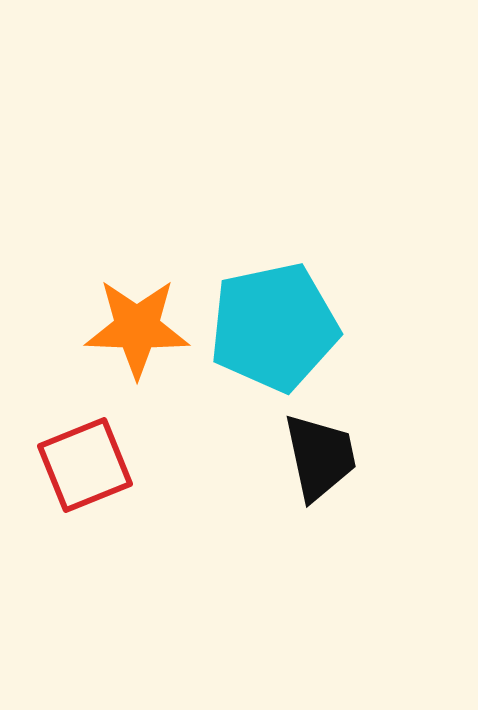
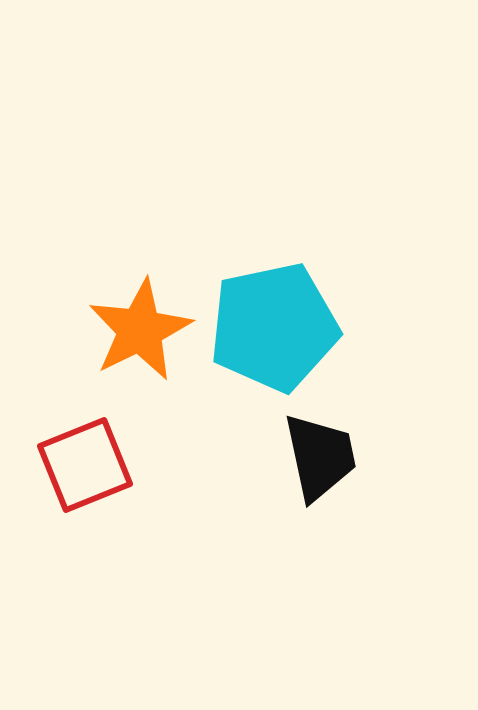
orange star: moved 3 px right, 2 px down; rotated 28 degrees counterclockwise
